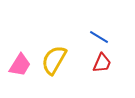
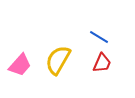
yellow semicircle: moved 4 px right
pink trapezoid: rotated 10 degrees clockwise
